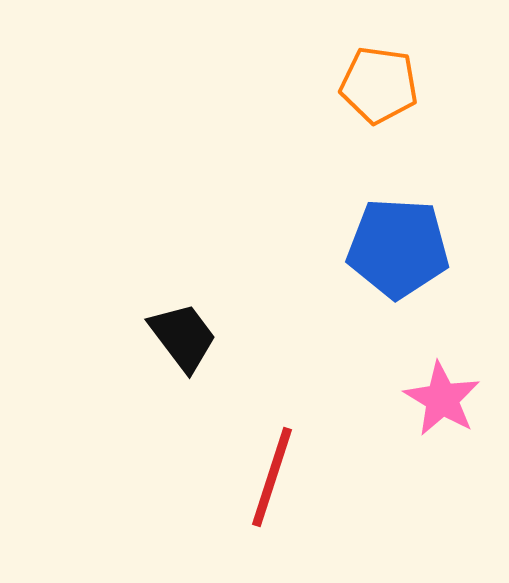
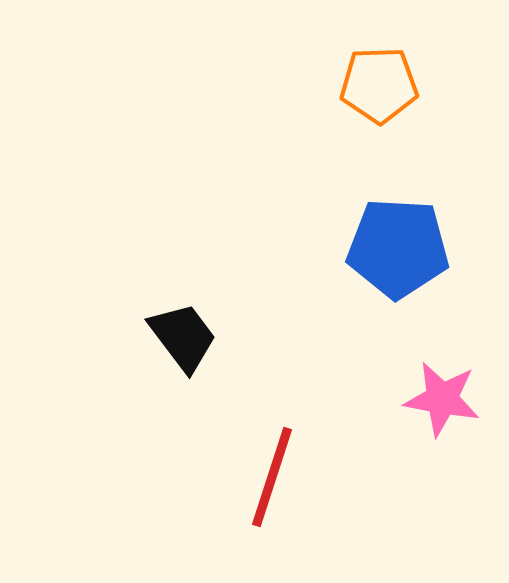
orange pentagon: rotated 10 degrees counterclockwise
pink star: rotated 20 degrees counterclockwise
